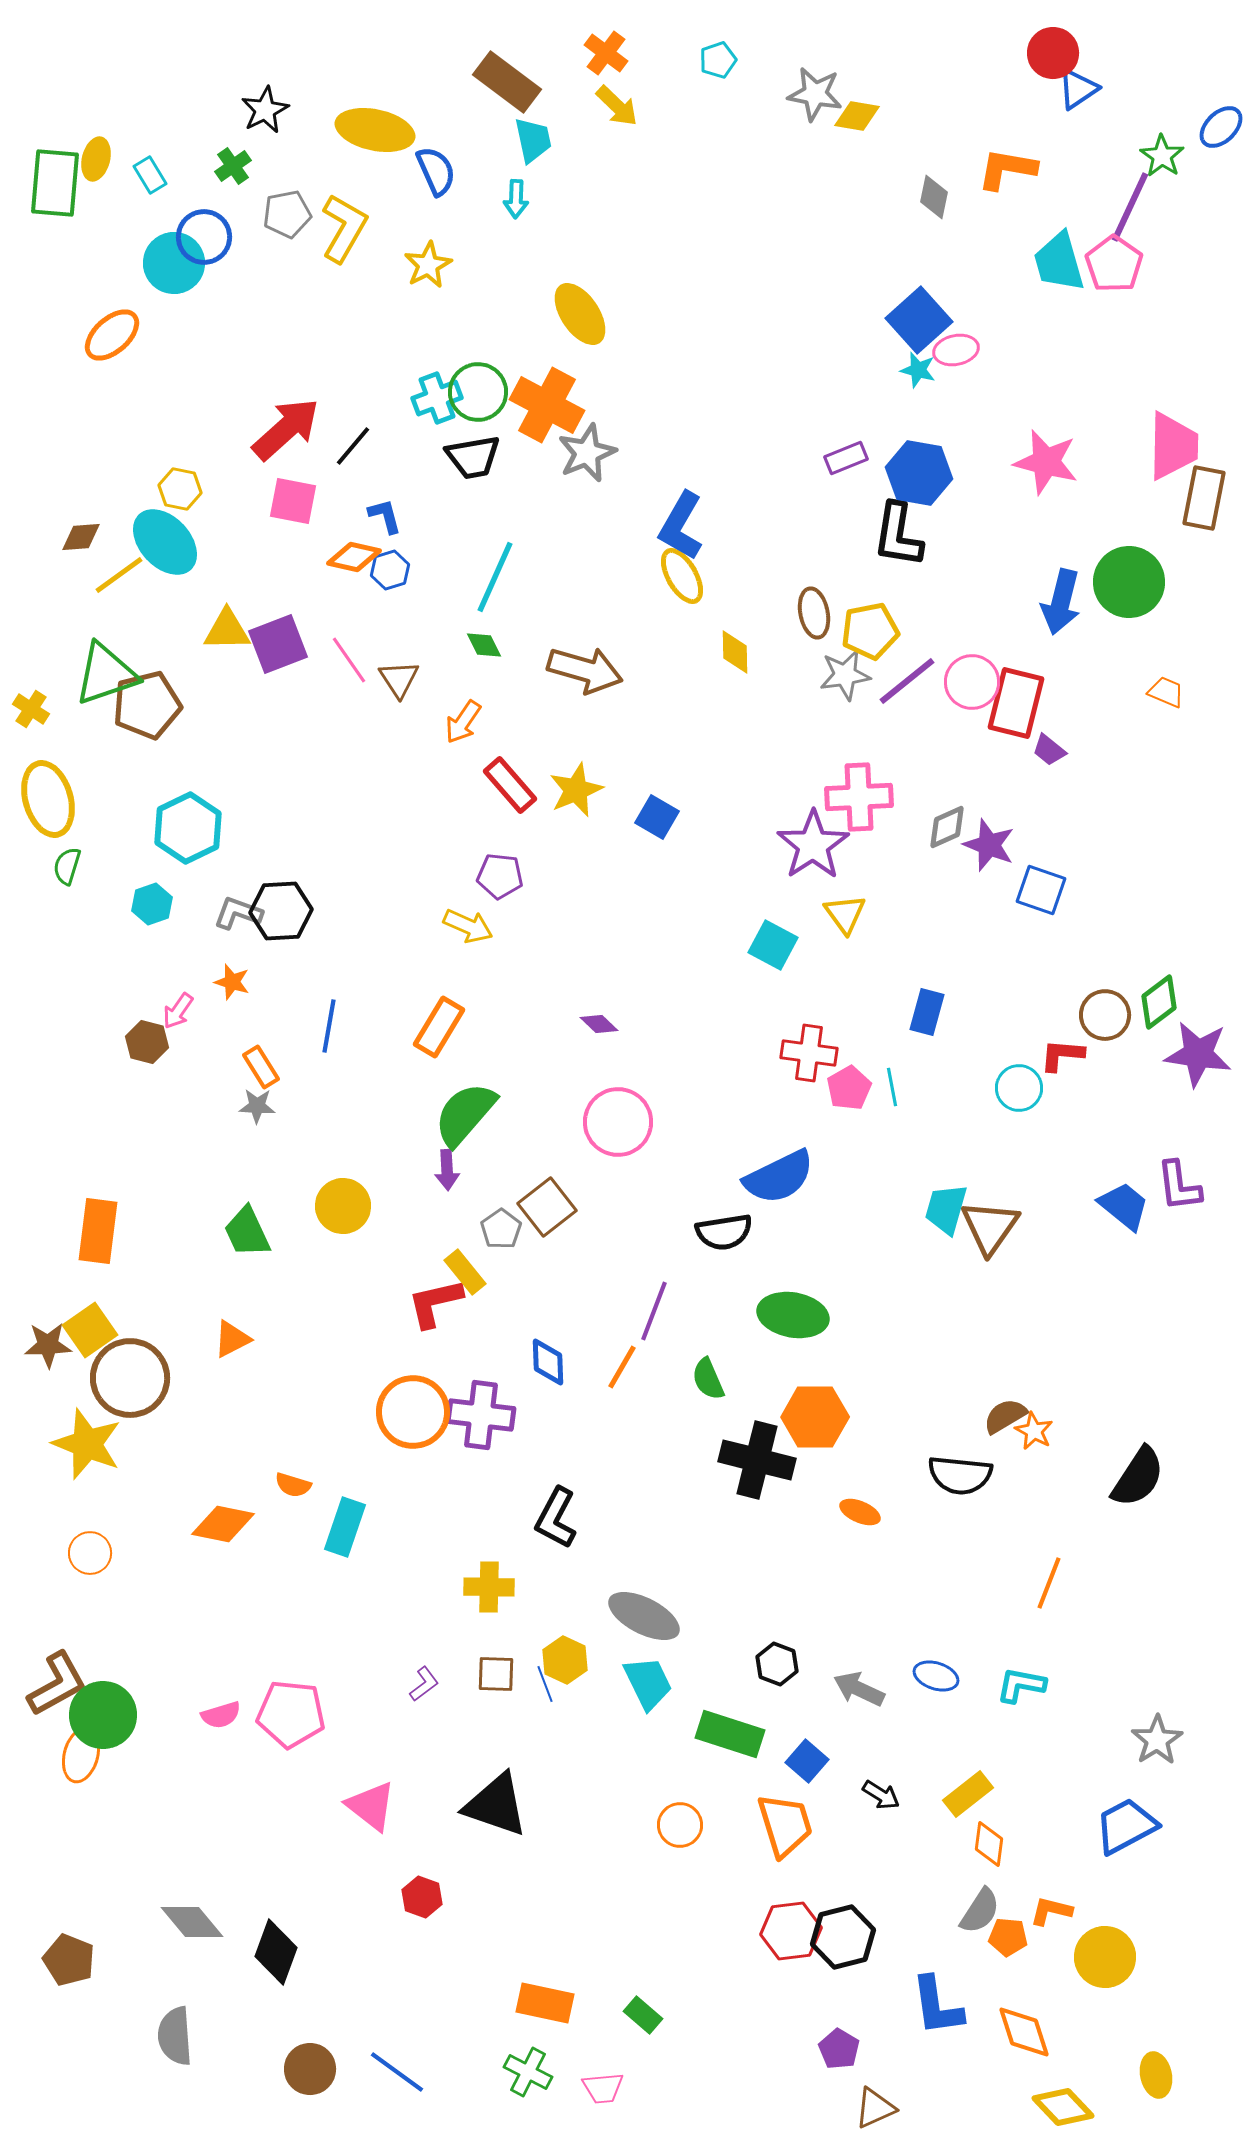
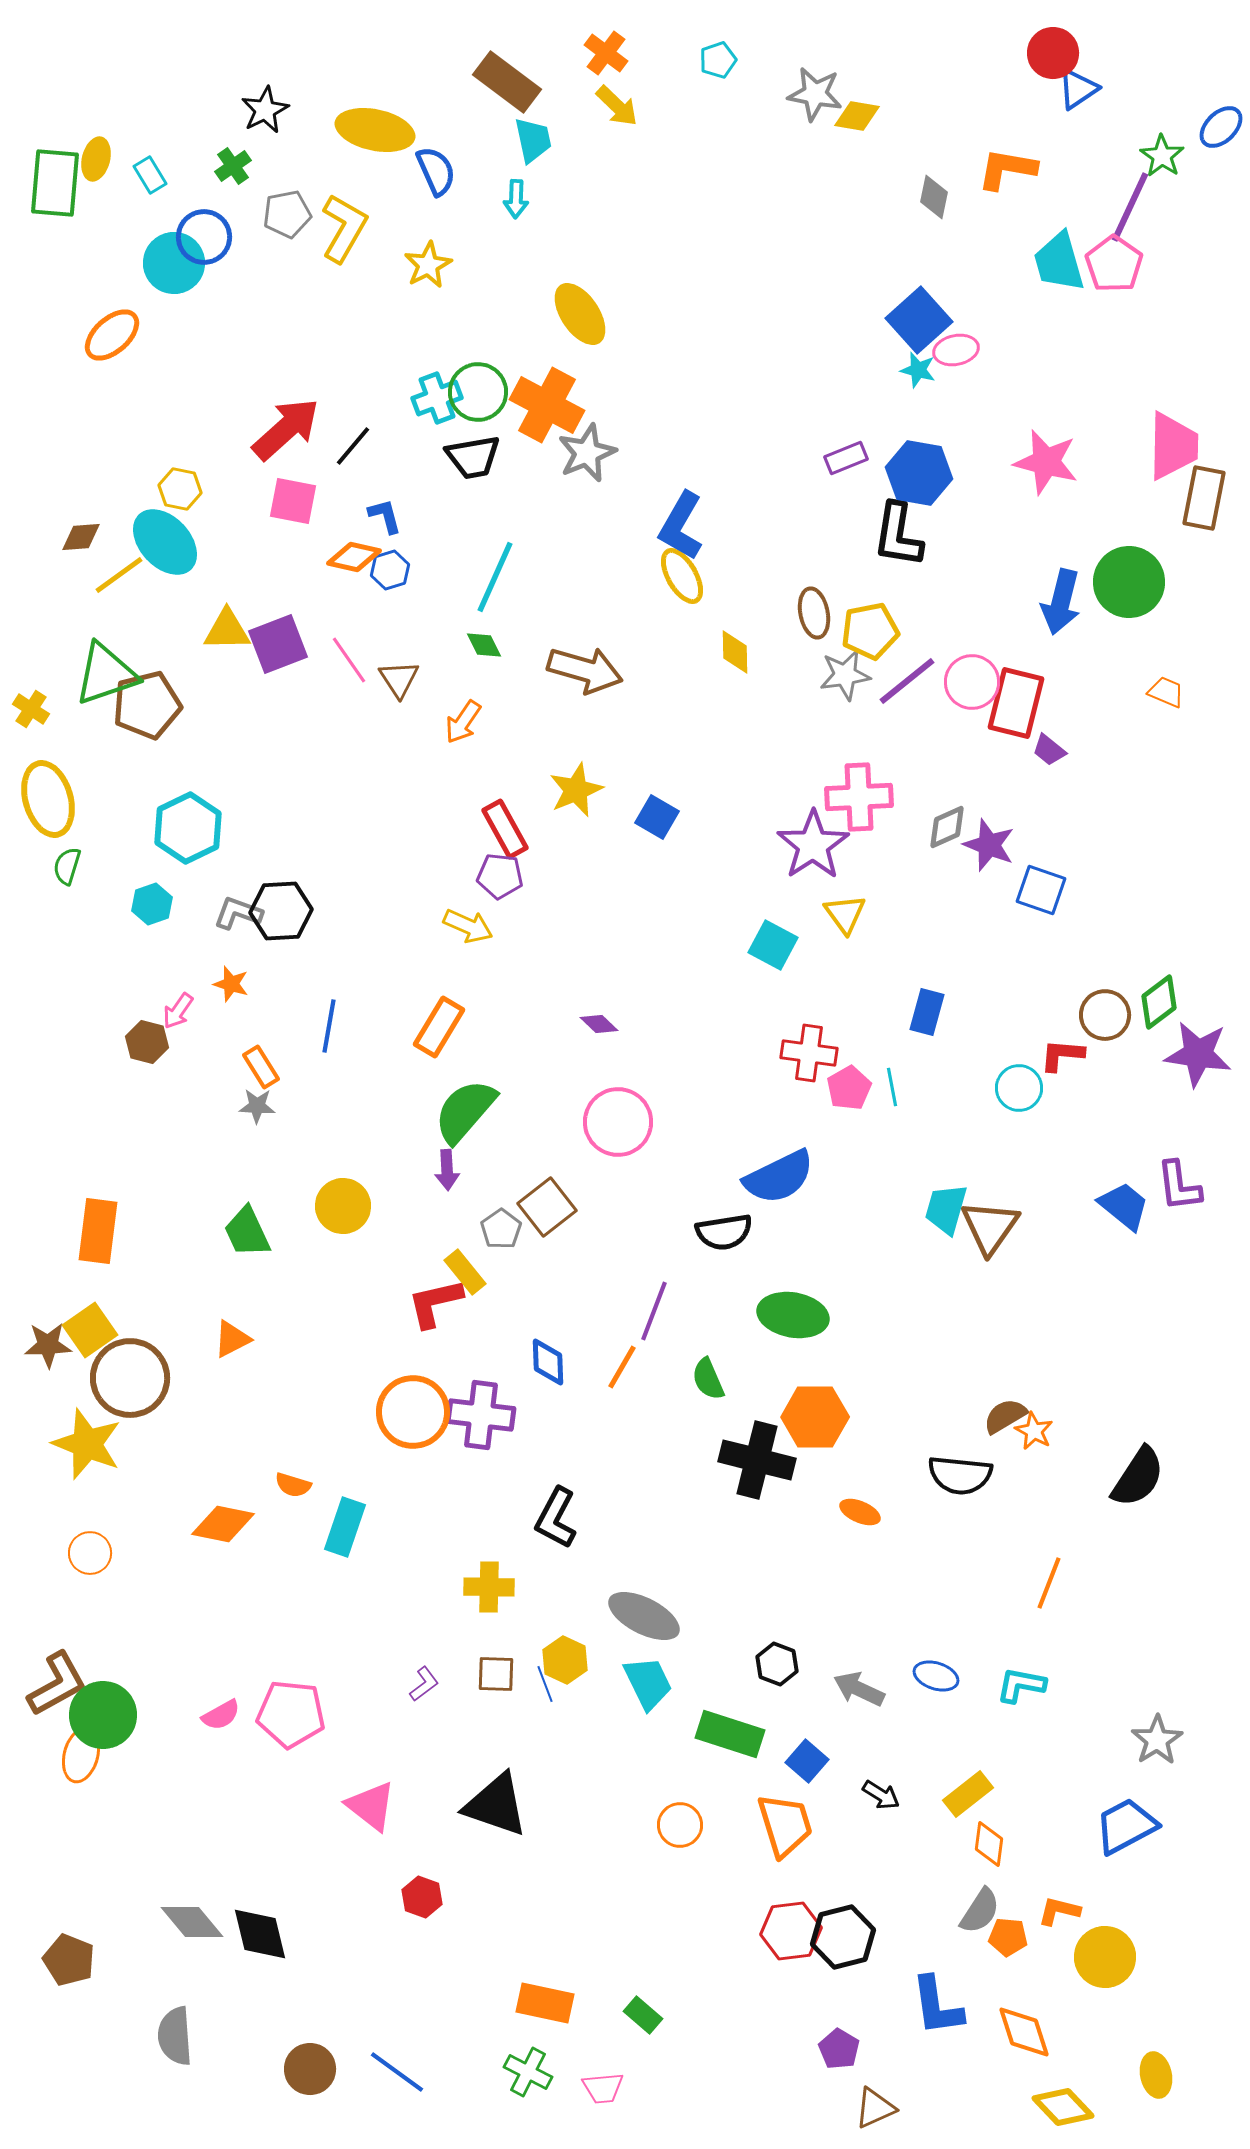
red rectangle at (510, 785): moved 5 px left, 44 px down; rotated 12 degrees clockwise
orange star at (232, 982): moved 1 px left, 2 px down
green semicircle at (465, 1114): moved 3 px up
pink semicircle at (221, 1715): rotated 12 degrees counterclockwise
orange L-shape at (1051, 1911): moved 8 px right
black diamond at (276, 1952): moved 16 px left, 18 px up; rotated 34 degrees counterclockwise
